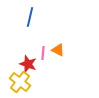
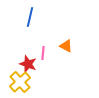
orange triangle: moved 8 px right, 4 px up
yellow cross: rotated 10 degrees clockwise
